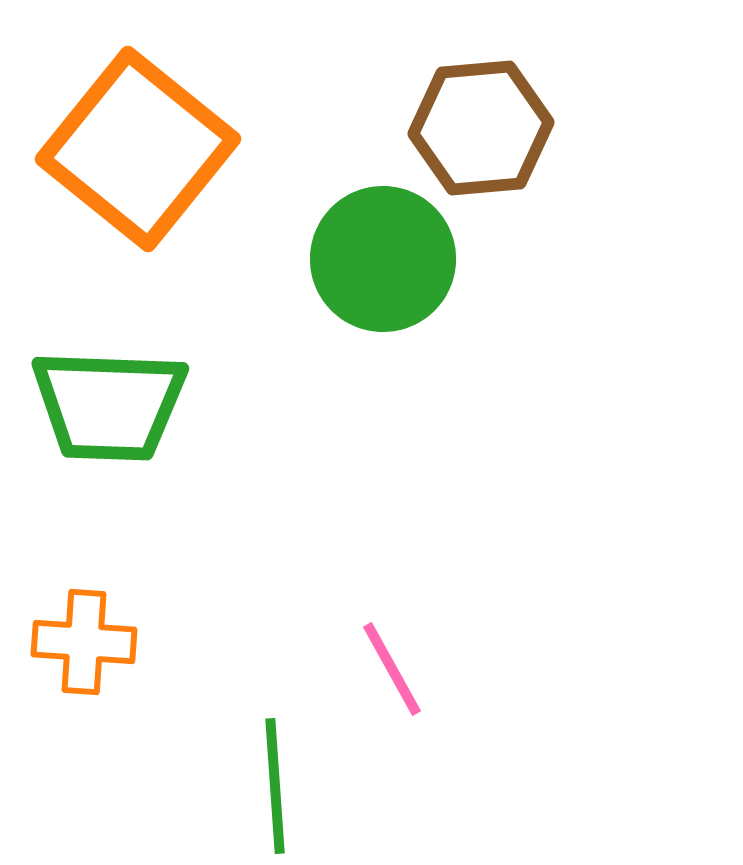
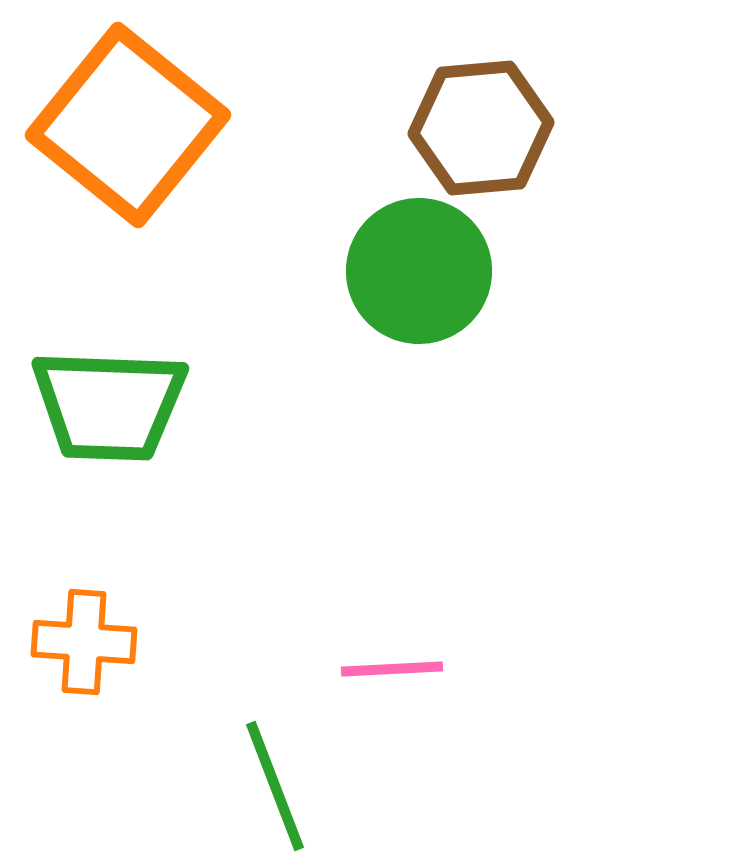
orange square: moved 10 px left, 24 px up
green circle: moved 36 px right, 12 px down
pink line: rotated 64 degrees counterclockwise
green line: rotated 17 degrees counterclockwise
